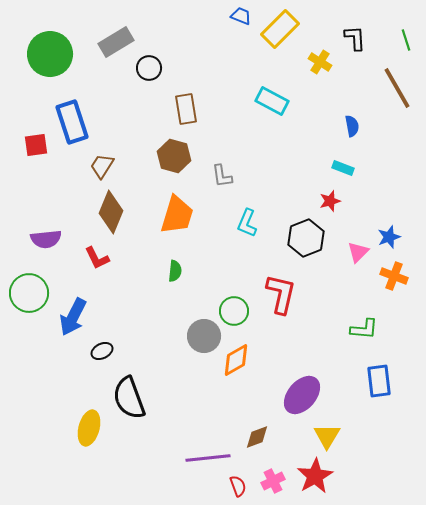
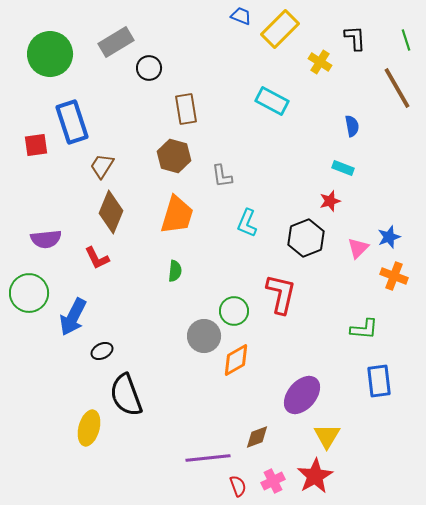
pink triangle at (358, 252): moved 4 px up
black semicircle at (129, 398): moved 3 px left, 3 px up
